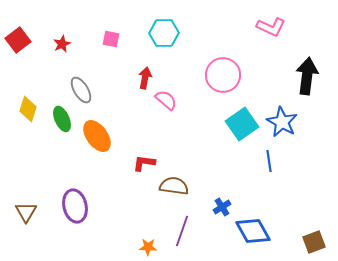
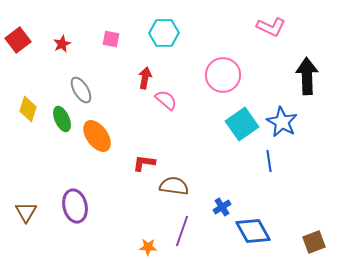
black arrow: rotated 9 degrees counterclockwise
